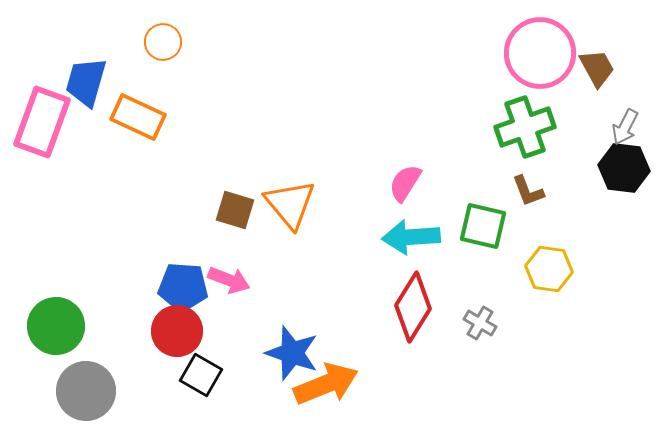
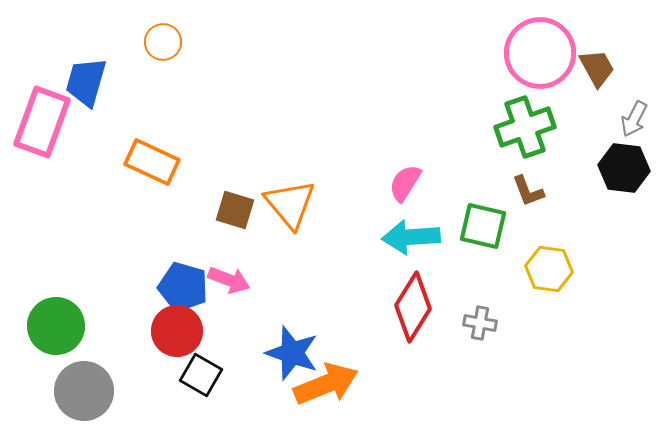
orange rectangle: moved 14 px right, 45 px down
gray arrow: moved 9 px right, 8 px up
blue pentagon: rotated 12 degrees clockwise
gray cross: rotated 20 degrees counterclockwise
gray circle: moved 2 px left
